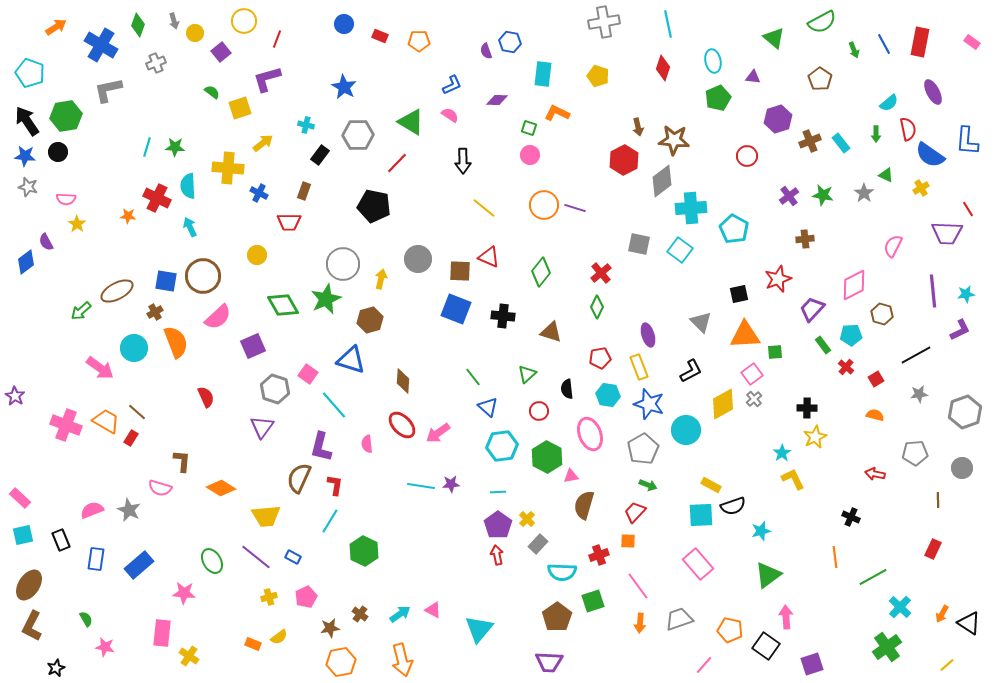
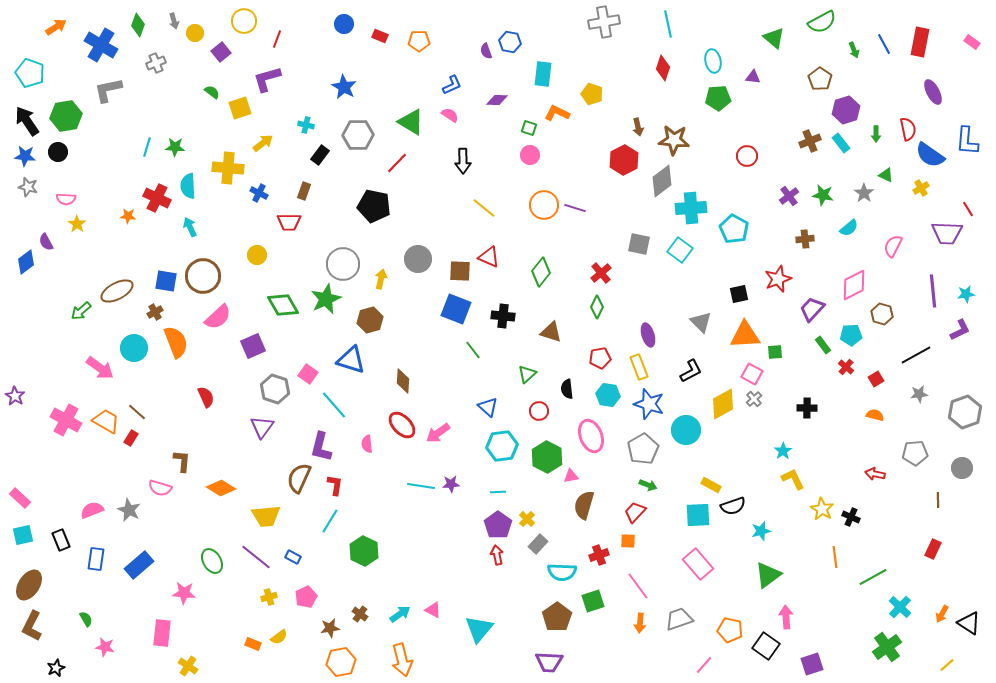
yellow pentagon at (598, 76): moved 6 px left, 18 px down
green pentagon at (718, 98): rotated 20 degrees clockwise
cyan semicircle at (889, 103): moved 40 px left, 125 px down
purple hexagon at (778, 119): moved 68 px right, 9 px up
pink square at (752, 374): rotated 25 degrees counterclockwise
green line at (473, 377): moved 27 px up
pink cross at (66, 425): moved 5 px up; rotated 8 degrees clockwise
pink ellipse at (590, 434): moved 1 px right, 2 px down
yellow star at (815, 437): moved 7 px right, 72 px down; rotated 15 degrees counterclockwise
cyan star at (782, 453): moved 1 px right, 2 px up
cyan square at (701, 515): moved 3 px left
yellow cross at (189, 656): moved 1 px left, 10 px down
